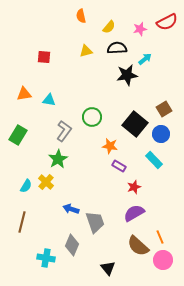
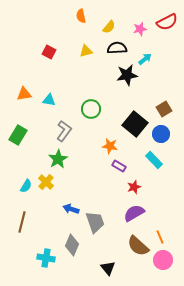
red square: moved 5 px right, 5 px up; rotated 24 degrees clockwise
green circle: moved 1 px left, 8 px up
